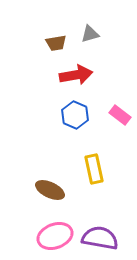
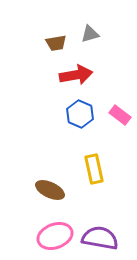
blue hexagon: moved 5 px right, 1 px up
